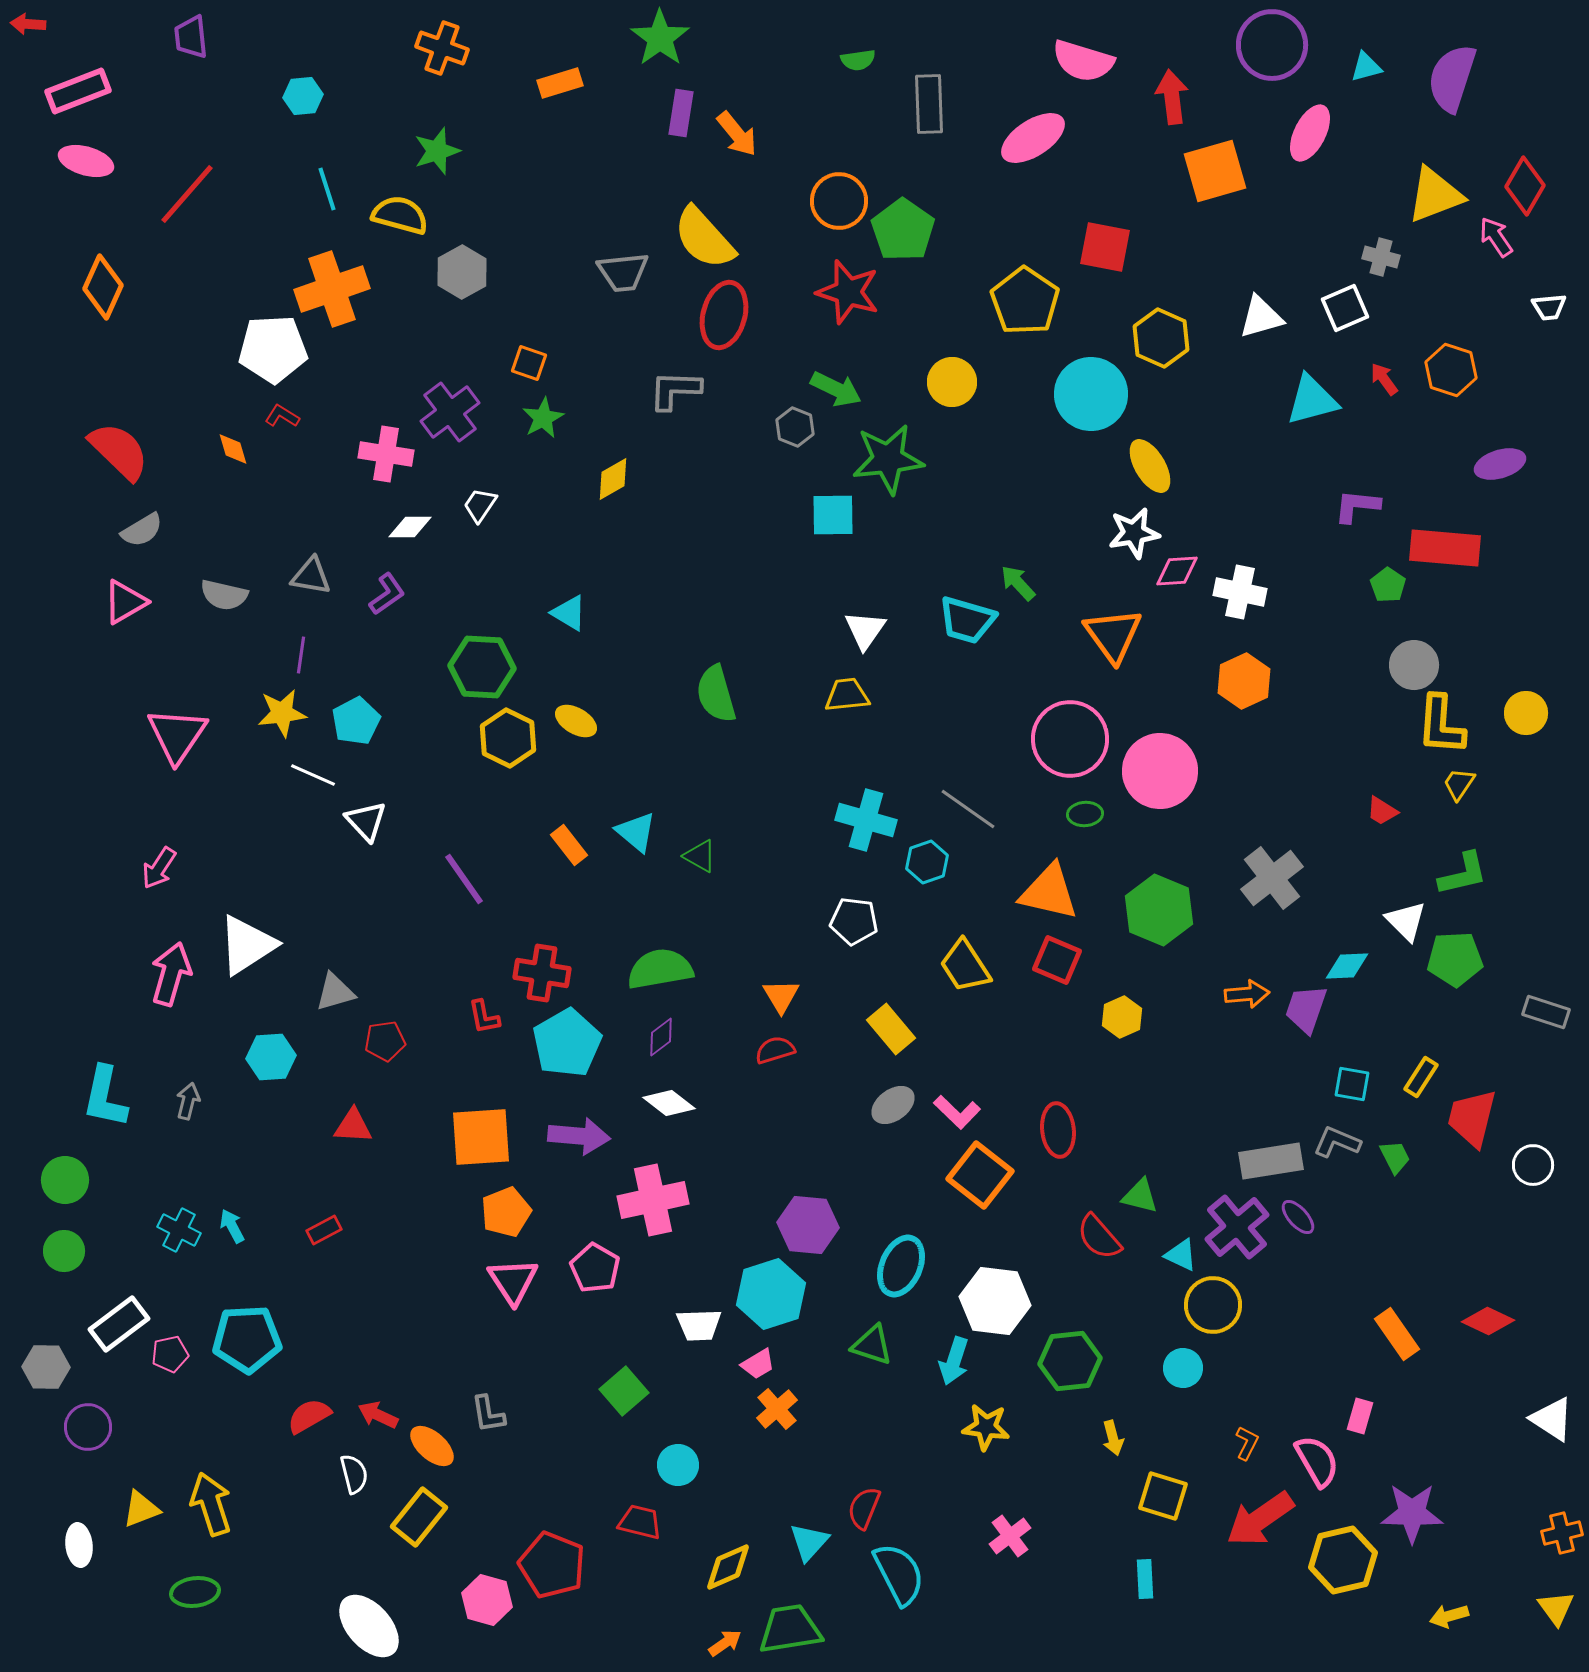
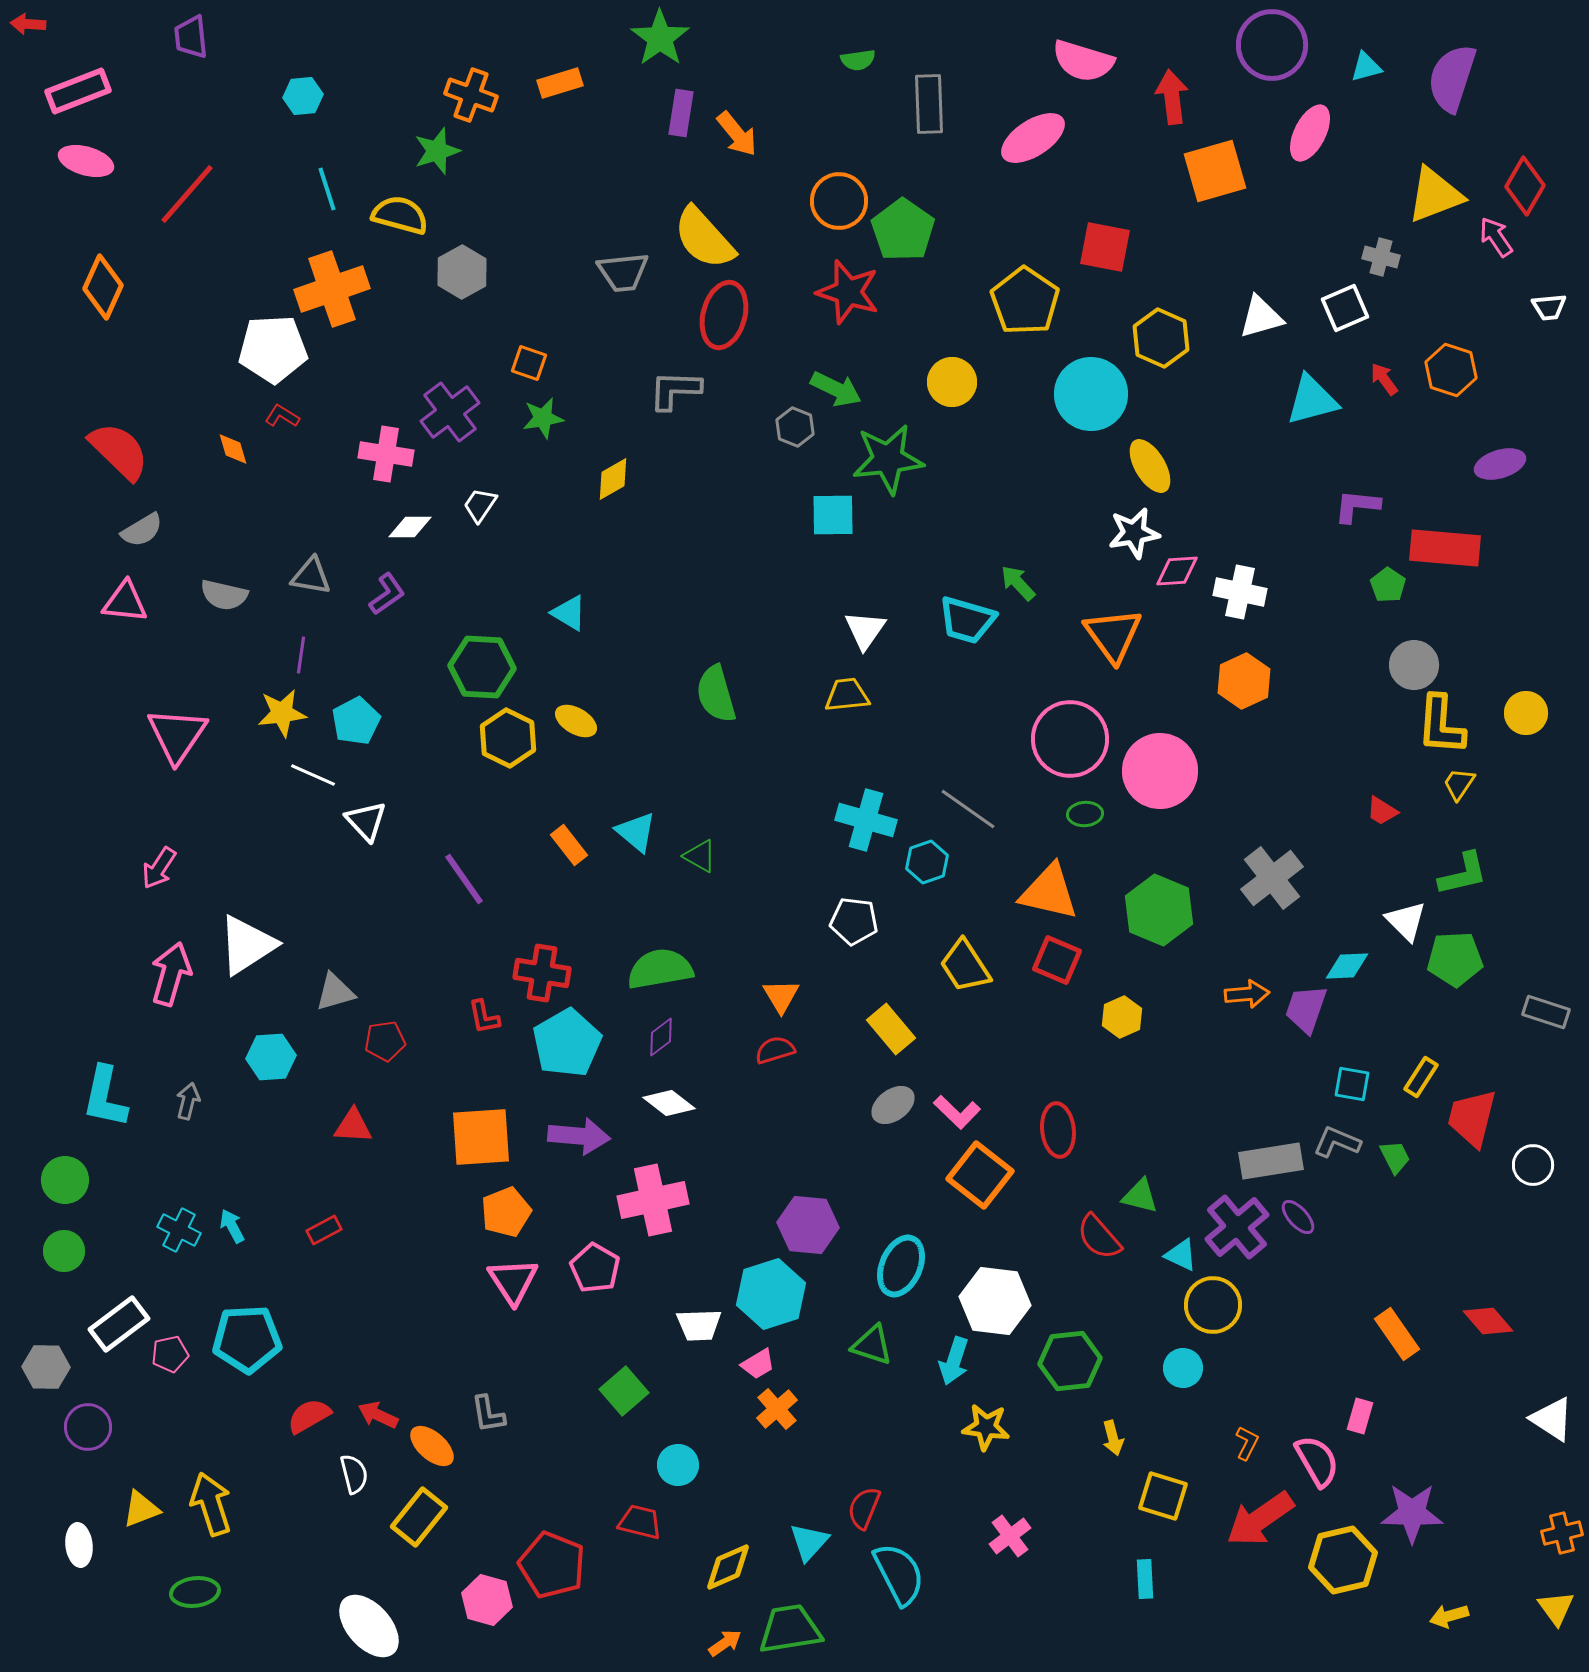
orange cross at (442, 48): moved 29 px right, 47 px down
green star at (543, 418): rotated 18 degrees clockwise
pink triangle at (125, 602): rotated 36 degrees clockwise
red diamond at (1488, 1321): rotated 24 degrees clockwise
